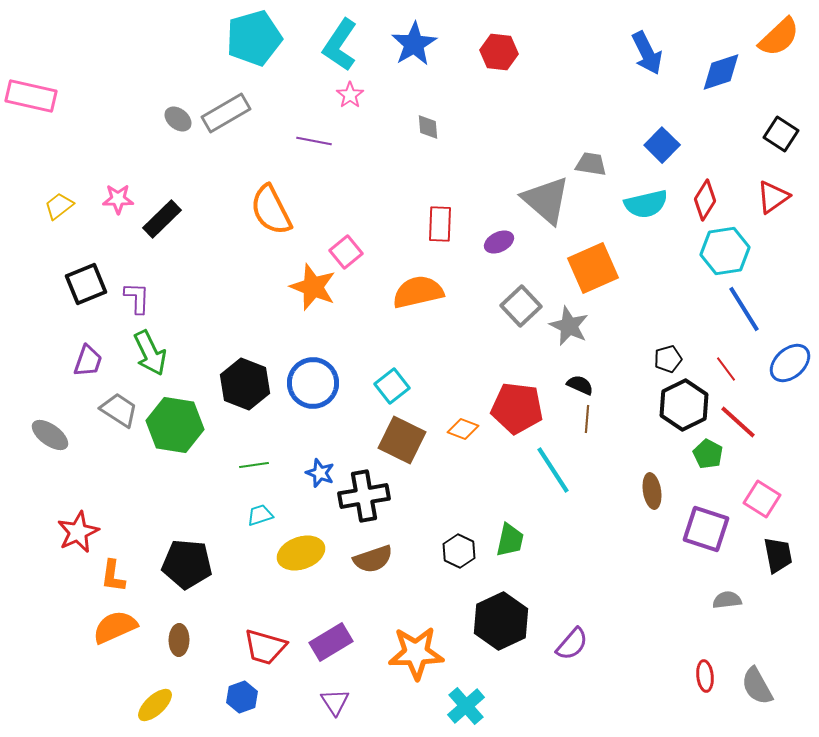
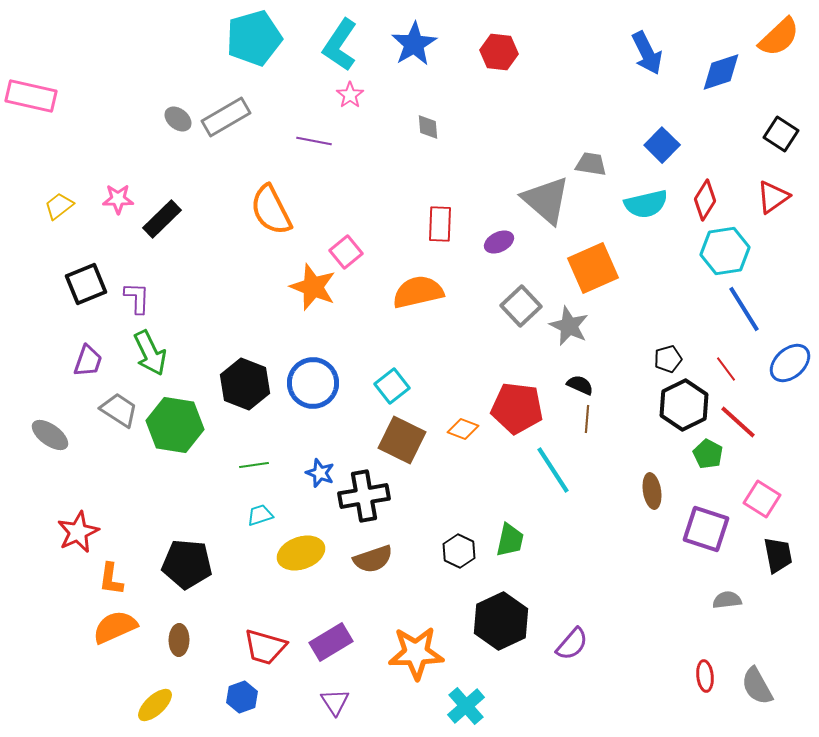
gray rectangle at (226, 113): moved 4 px down
orange L-shape at (113, 576): moved 2 px left, 3 px down
